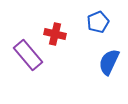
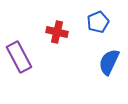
red cross: moved 2 px right, 2 px up
purple rectangle: moved 9 px left, 2 px down; rotated 12 degrees clockwise
